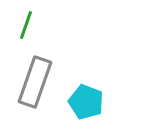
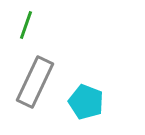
gray rectangle: rotated 6 degrees clockwise
